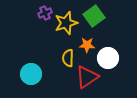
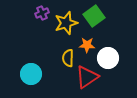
purple cross: moved 3 px left
